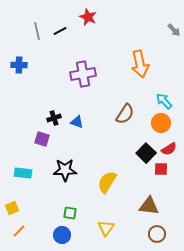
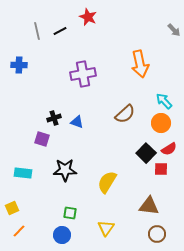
brown semicircle: rotated 15 degrees clockwise
